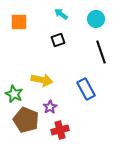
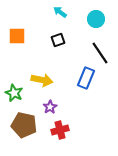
cyan arrow: moved 1 px left, 2 px up
orange square: moved 2 px left, 14 px down
black line: moved 1 px left, 1 px down; rotated 15 degrees counterclockwise
blue rectangle: moved 11 px up; rotated 50 degrees clockwise
green star: moved 1 px up
brown pentagon: moved 2 px left, 5 px down; rotated 10 degrees counterclockwise
